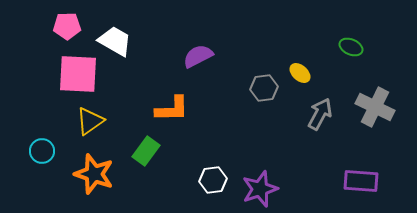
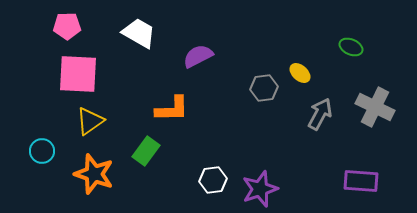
white trapezoid: moved 24 px right, 8 px up
